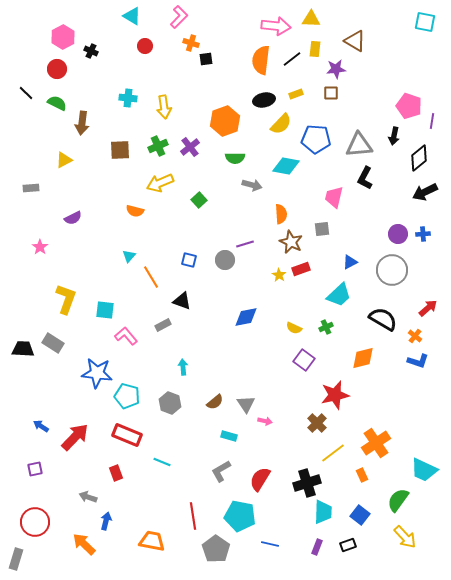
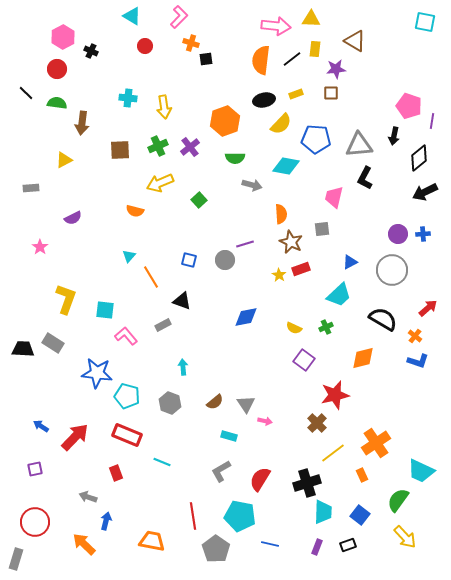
green semicircle at (57, 103): rotated 18 degrees counterclockwise
cyan trapezoid at (424, 470): moved 3 px left, 1 px down
